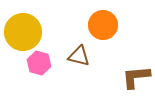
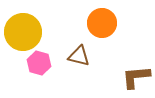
orange circle: moved 1 px left, 2 px up
